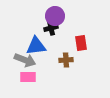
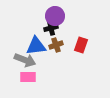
red rectangle: moved 2 px down; rotated 28 degrees clockwise
brown cross: moved 10 px left, 15 px up; rotated 16 degrees counterclockwise
